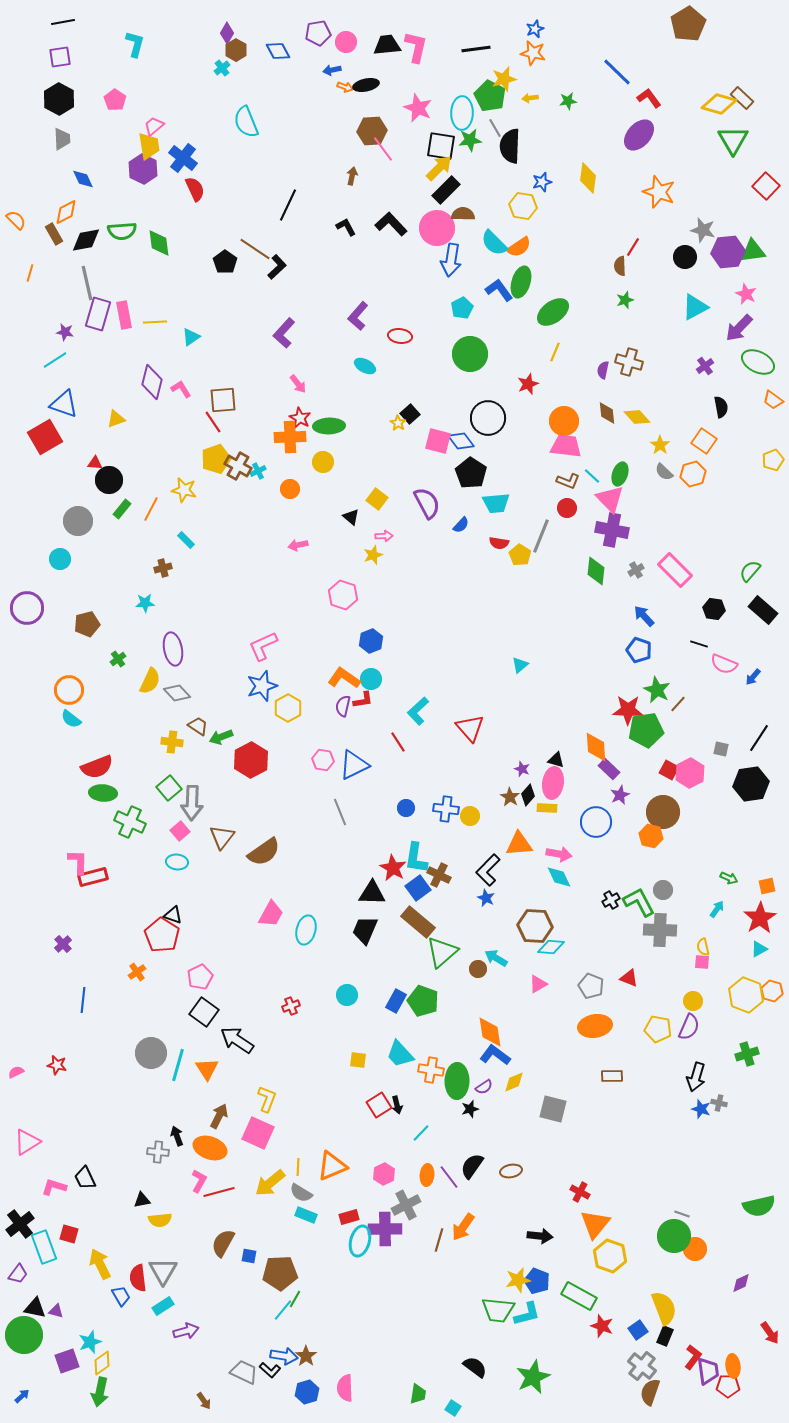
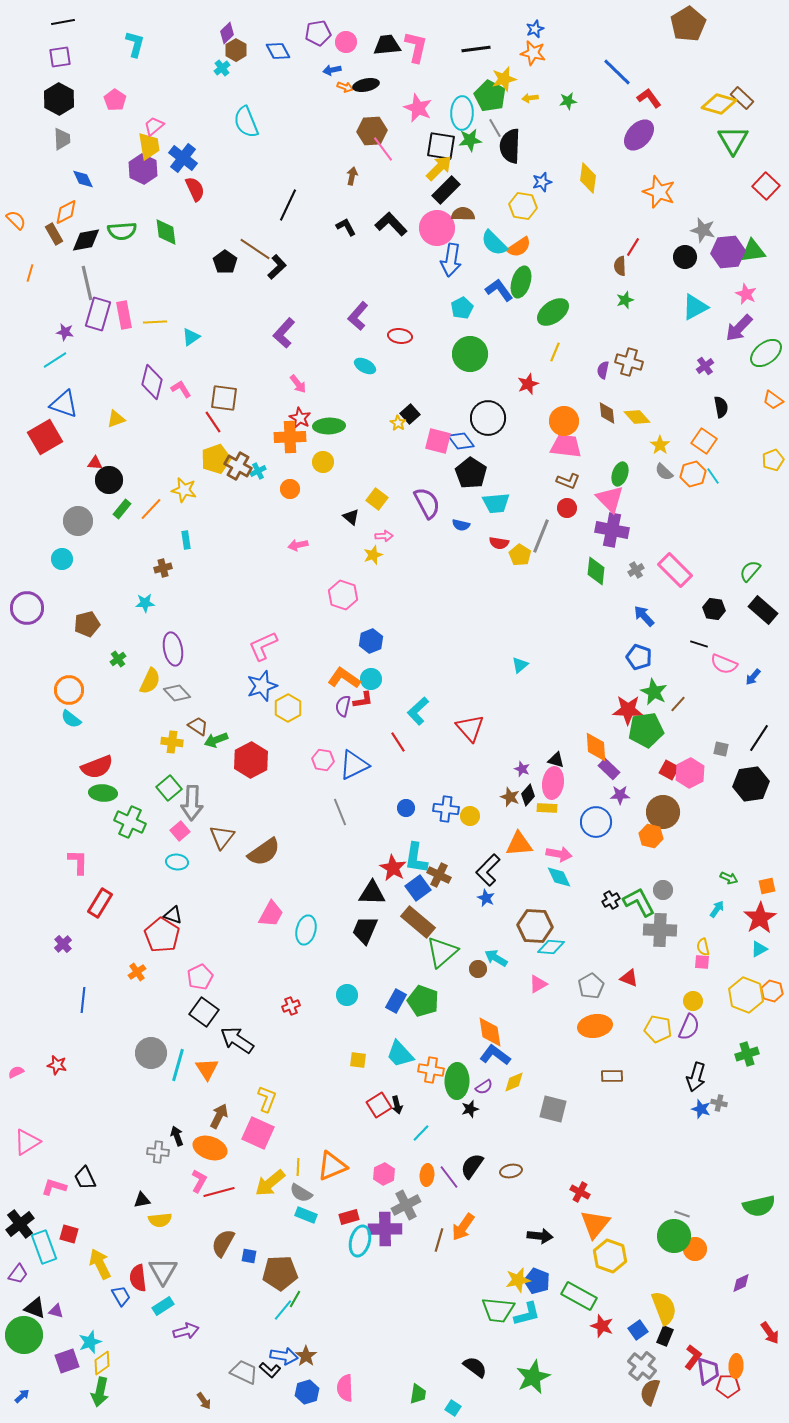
purple diamond at (227, 33): rotated 15 degrees clockwise
green diamond at (159, 243): moved 7 px right, 11 px up
green ellipse at (758, 362): moved 8 px right, 9 px up; rotated 64 degrees counterclockwise
brown square at (223, 400): moved 1 px right, 2 px up; rotated 12 degrees clockwise
cyan line at (592, 476): moved 121 px right; rotated 12 degrees clockwise
orange line at (151, 509): rotated 15 degrees clockwise
blue semicircle at (461, 525): rotated 60 degrees clockwise
cyan rectangle at (186, 540): rotated 36 degrees clockwise
cyan circle at (60, 559): moved 2 px right
blue pentagon at (639, 650): moved 7 px down
green star at (657, 690): moved 3 px left, 2 px down
green arrow at (221, 737): moved 5 px left, 3 px down
purple star at (620, 795): rotated 24 degrees clockwise
brown star at (510, 797): rotated 12 degrees counterclockwise
red rectangle at (93, 877): moved 7 px right, 26 px down; rotated 44 degrees counterclockwise
gray pentagon at (591, 986): rotated 20 degrees clockwise
black triangle at (35, 1308): rotated 10 degrees clockwise
orange ellipse at (733, 1366): moved 3 px right; rotated 10 degrees clockwise
